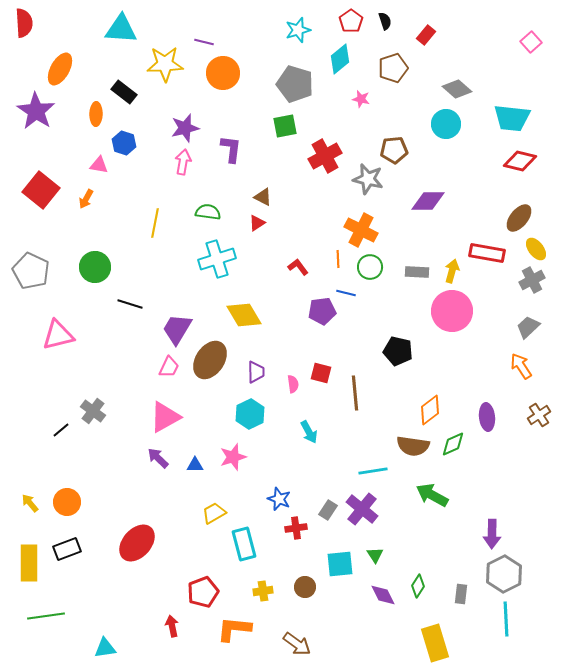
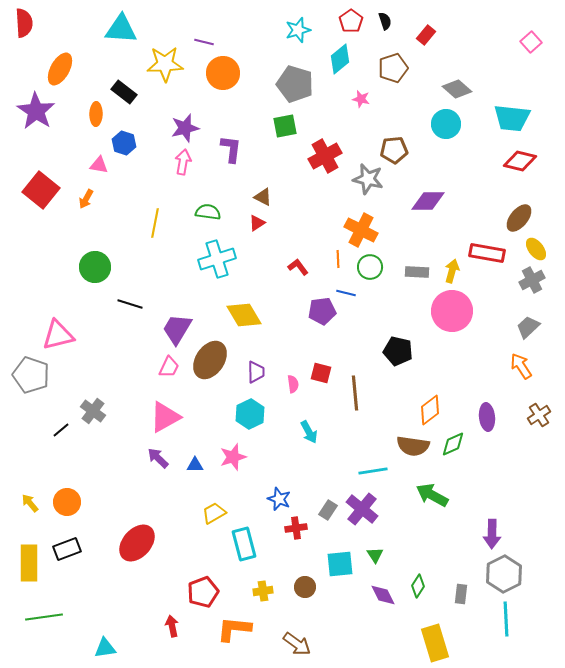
gray pentagon at (31, 271): moved 104 px down; rotated 6 degrees counterclockwise
green line at (46, 616): moved 2 px left, 1 px down
